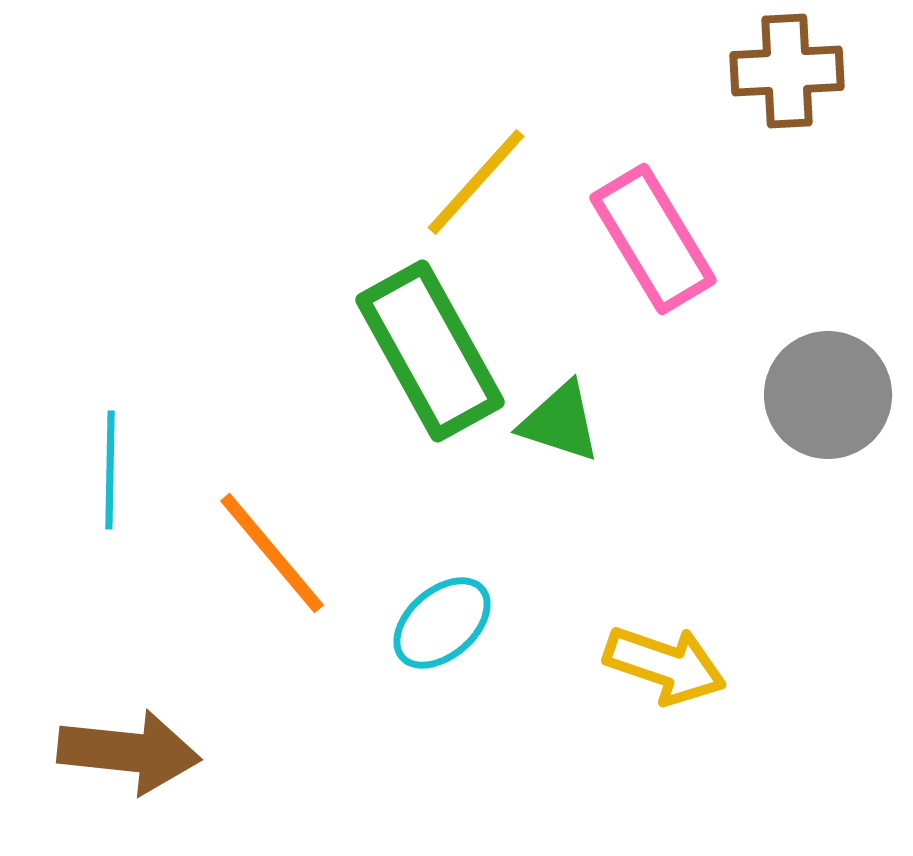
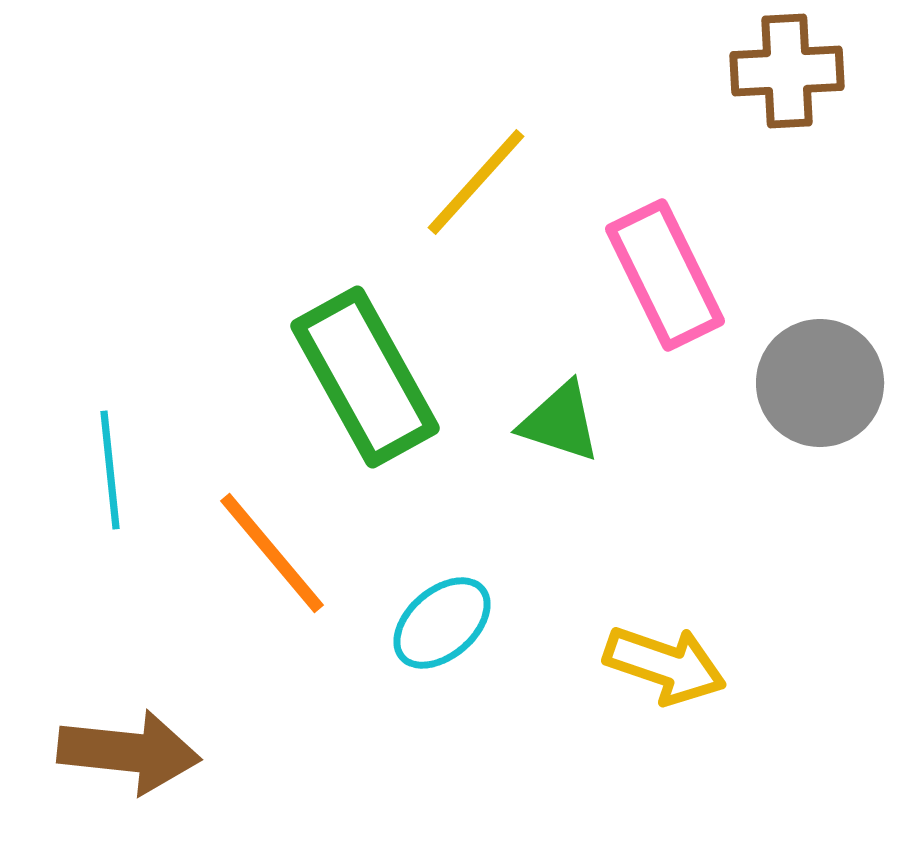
pink rectangle: moved 12 px right, 36 px down; rotated 5 degrees clockwise
green rectangle: moved 65 px left, 26 px down
gray circle: moved 8 px left, 12 px up
cyan line: rotated 7 degrees counterclockwise
